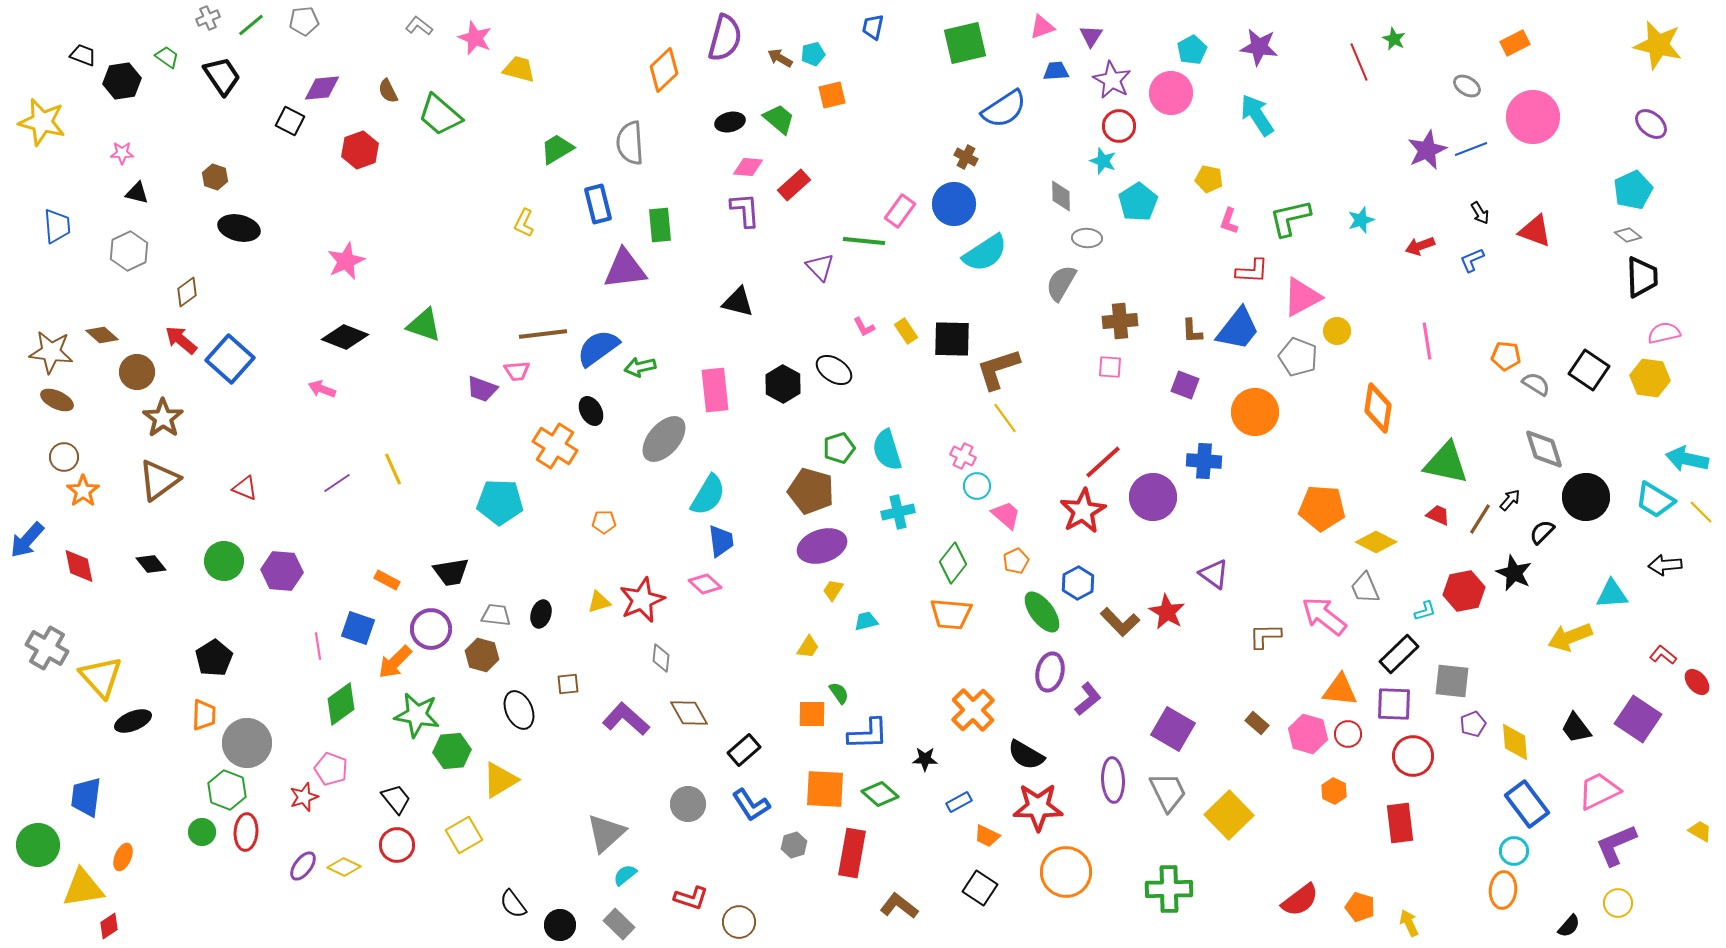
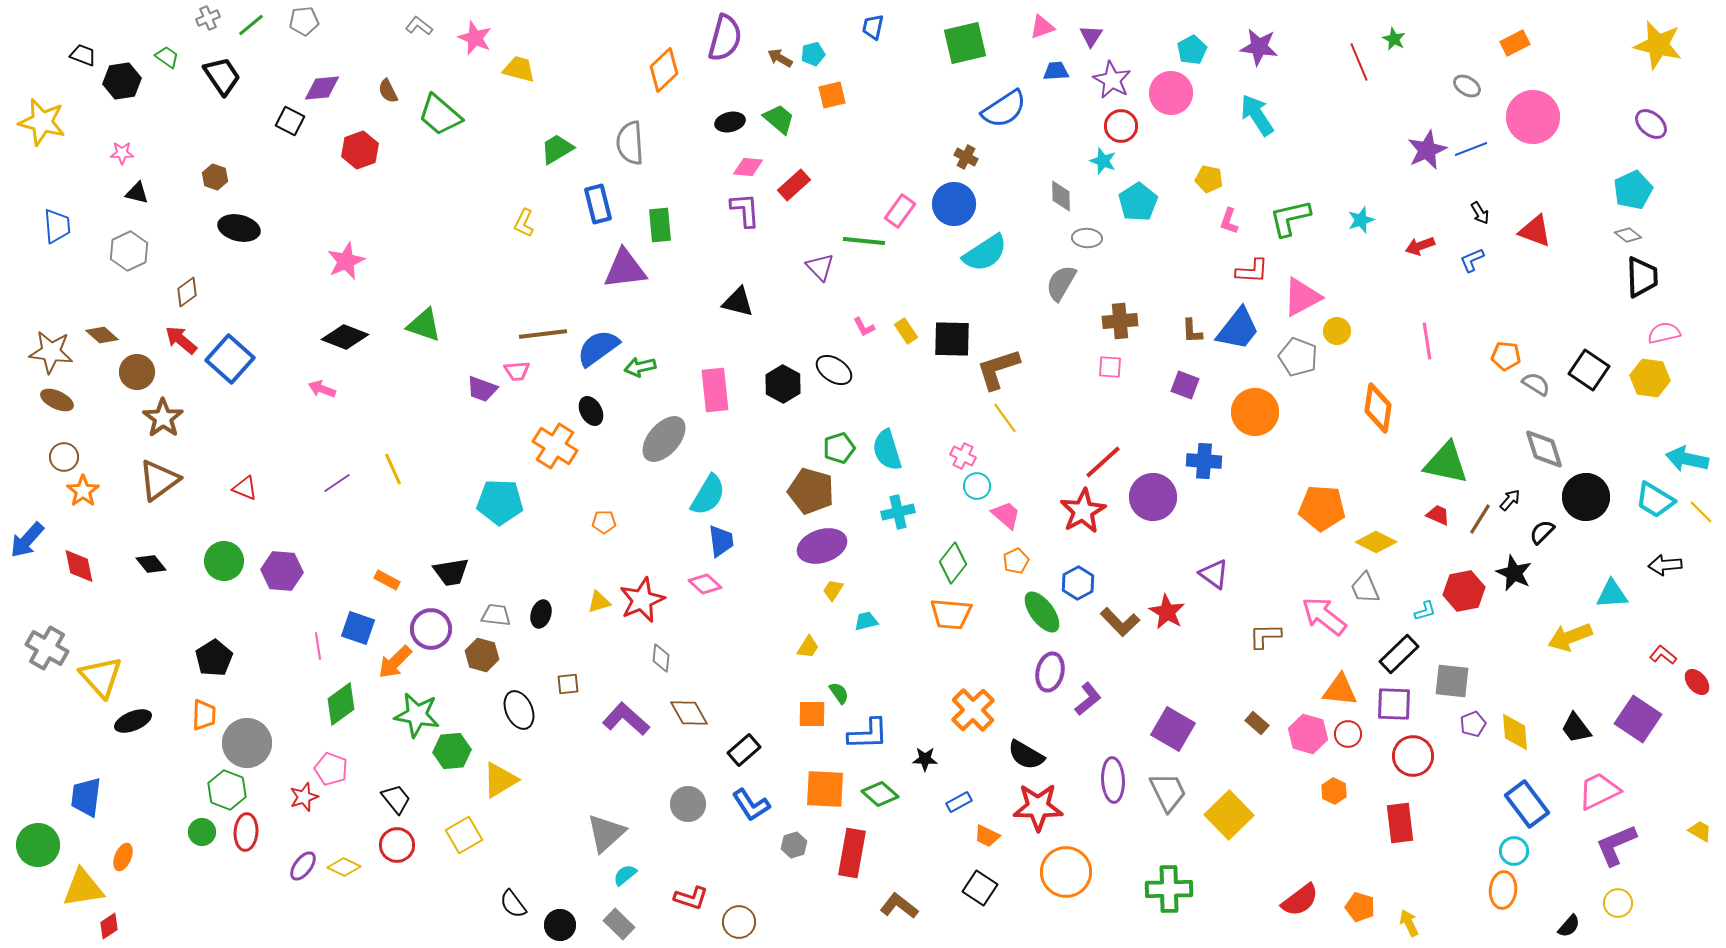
red circle at (1119, 126): moved 2 px right
yellow diamond at (1515, 742): moved 10 px up
